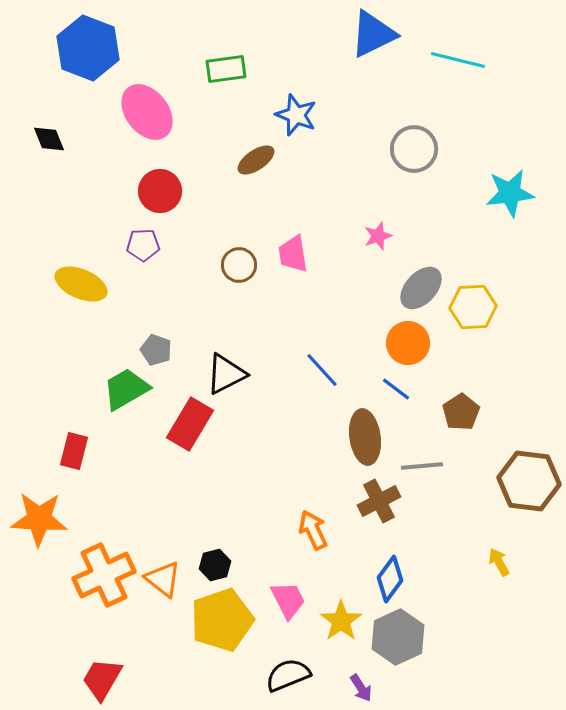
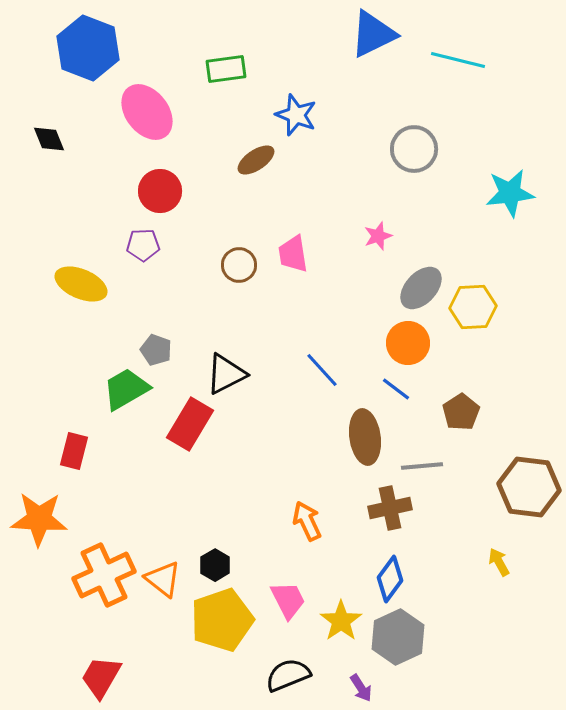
brown hexagon at (529, 481): moved 6 px down
brown cross at (379, 501): moved 11 px right, 7 px down; rotated 15 degrees clockwise
orange arrow at (313, 530): moved 6 px left, 9 px up
black hexagon at (215, 565): rotated 16 degrees counterclockwise
red trapezoid at (102, 679): moved 1 px left, 2 px up
